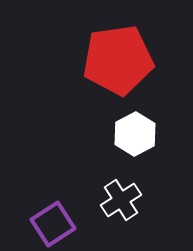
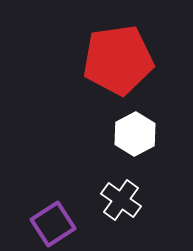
white cross: rotated 21 degrees counterclockwise
